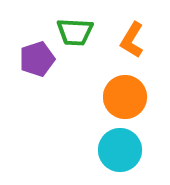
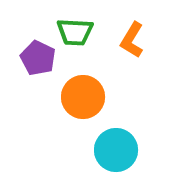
purple pentagon: moved 1 px right, 1 px up; rotated 28 degrees counterclockwise
orange circle: moved 42 px left
cyan circle: moved 4 px left
